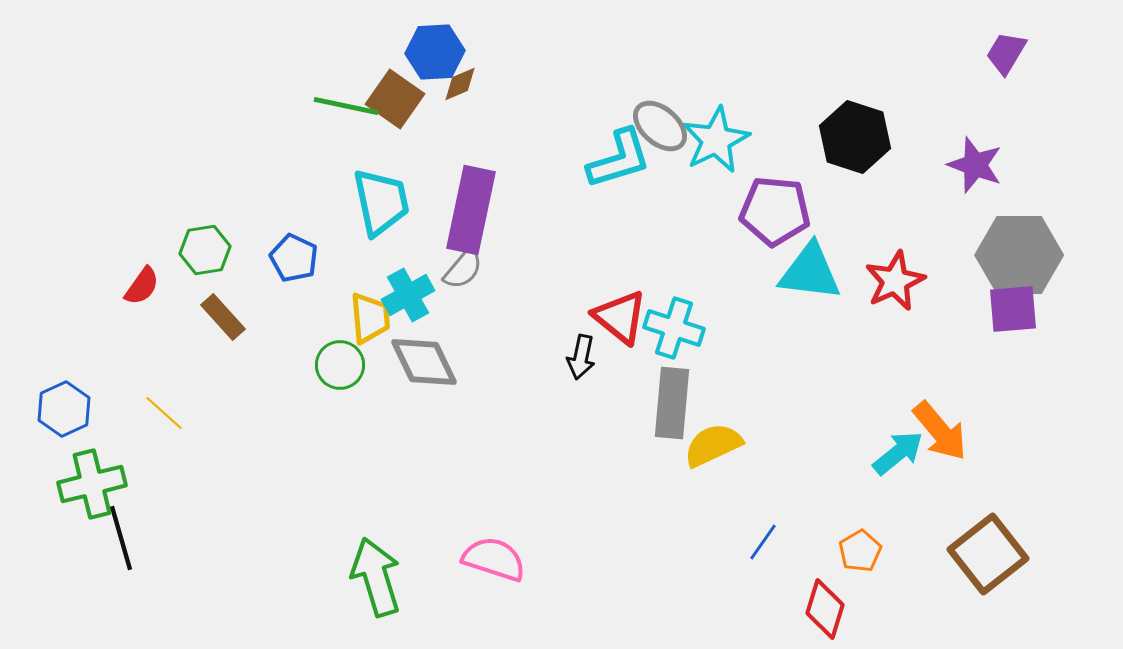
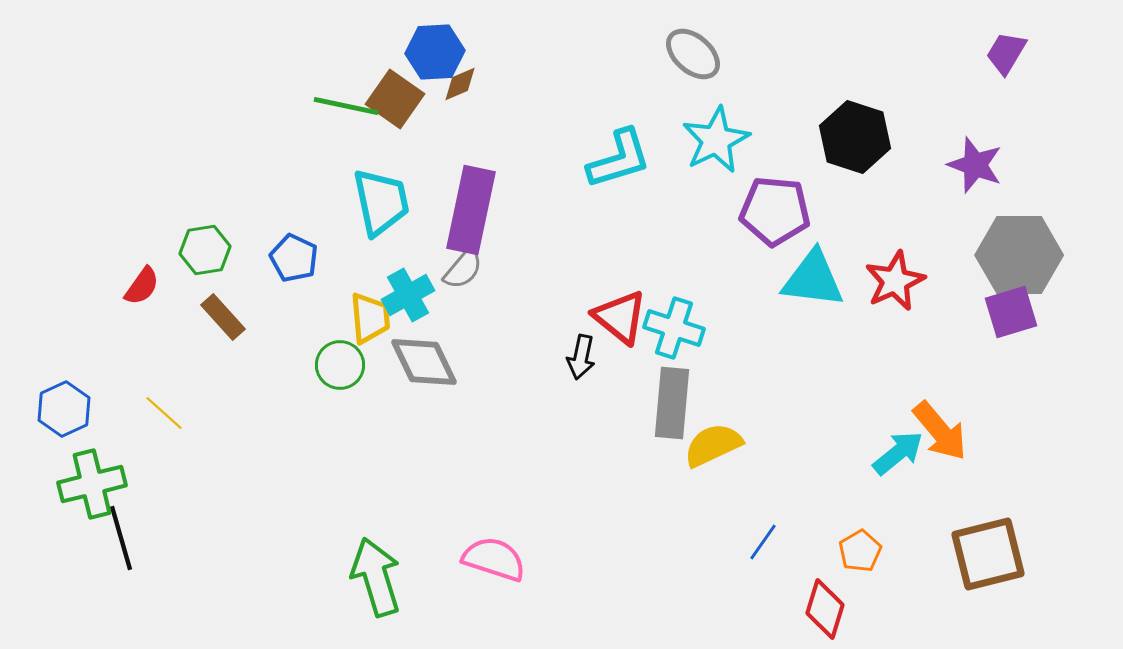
gray ellipse at (660, 126): moved 33 px right, 72 px up
cyan triangle at (810, 272): moved 3 px right, 7 px down
purple square at (1013, 309): moved 2 px left, 3 px down; rotated 12 degrees counterclockwise
brown square at (988, 554): rotated 24 degrees clockwise
